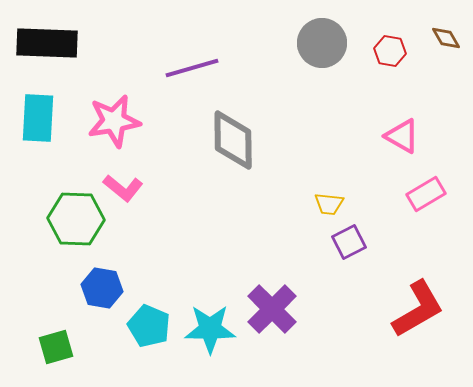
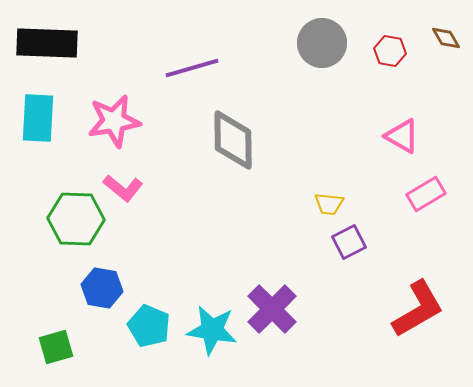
cyan star: moved 2 px right, 1 px down; rotated 9 degrees clockwise
